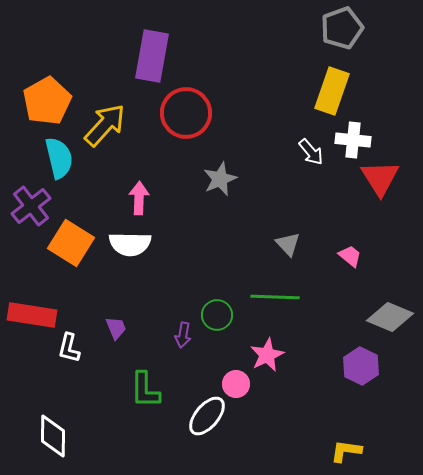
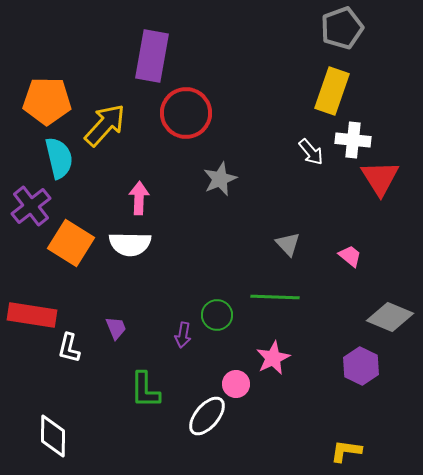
orange pentagon: rotated 30 degrees clockwise
pink star: moved 6 px right, 3 px down
